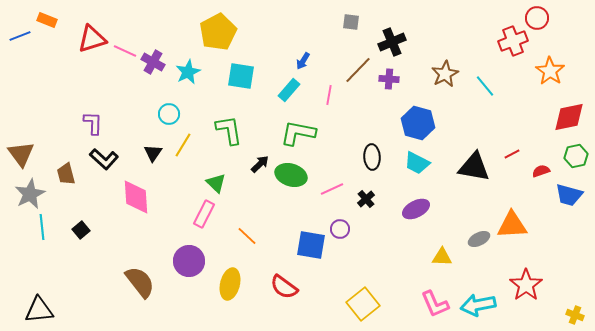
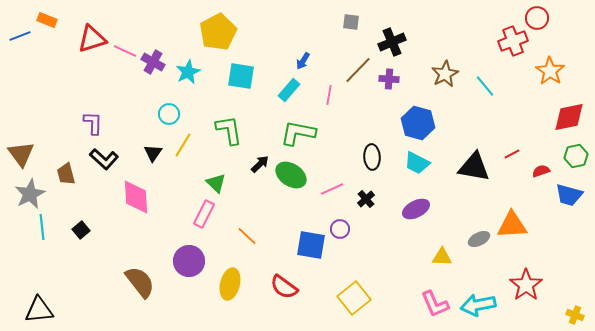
green ellipse at (291, 175): rotated 16 degrees clockwise
yellow square at (363, 304): moved 9 px left, 6 px up
